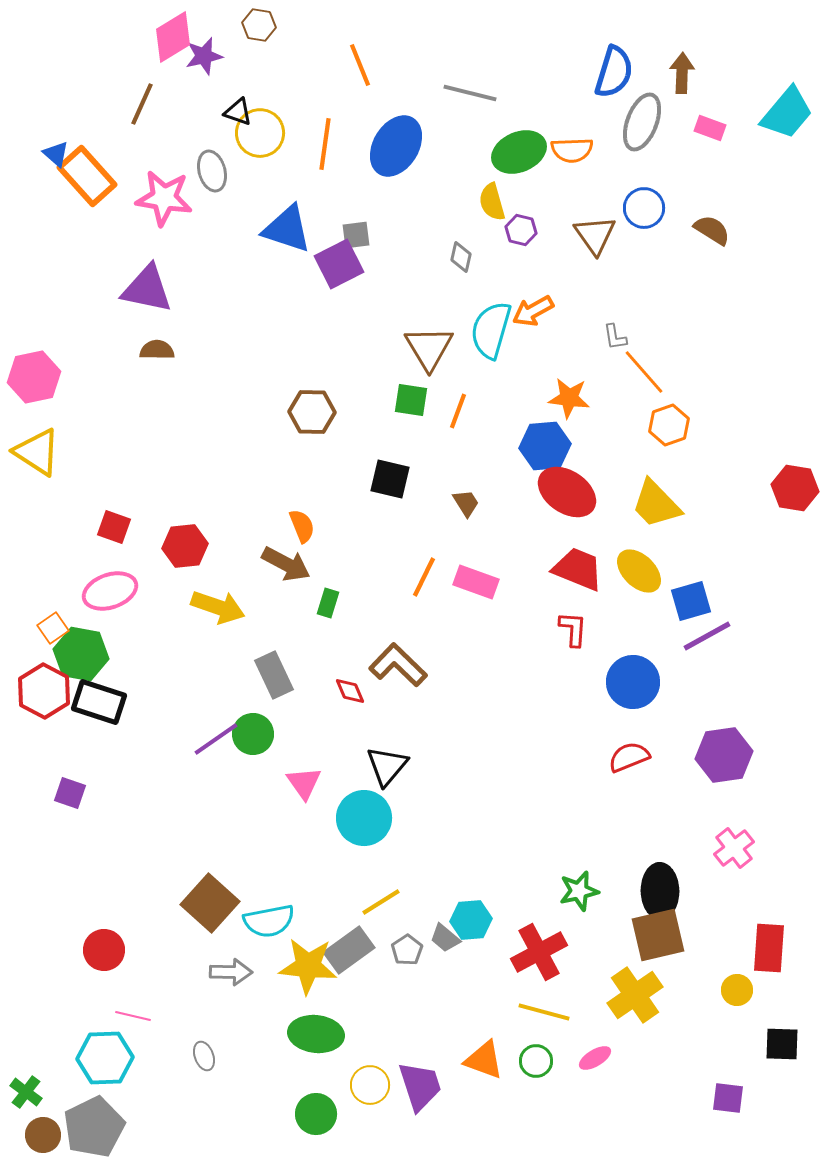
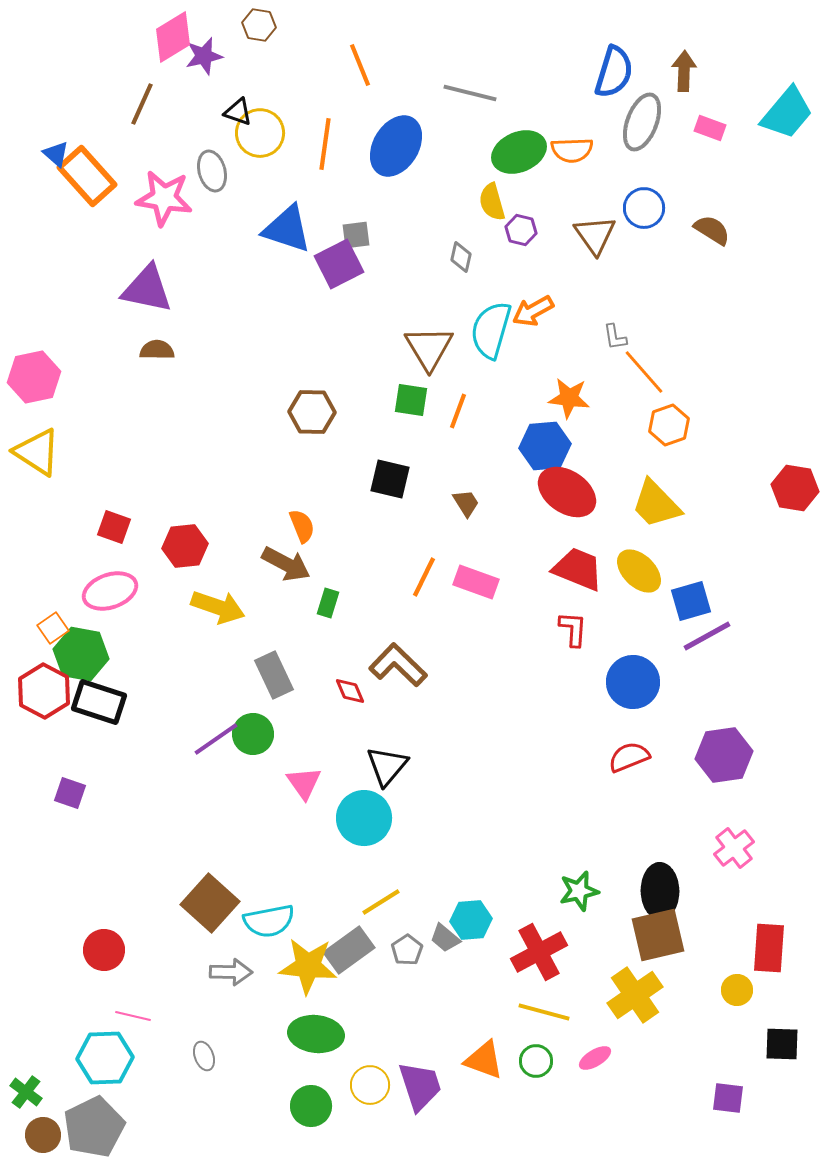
brown arrow at (682, 73): moved 2 px right, 2 px up
green circle at (316, 1114): moved 5 px left, 8 px up
